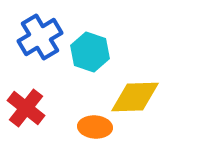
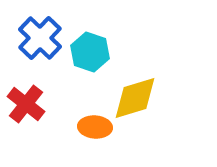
blue cross: moved 1 px down; rotated 15 degrees counterclockwise
yellow diamond: moved 1 px down; rotated 15 degrees counterclockwise
red cross: moved 4 px up
